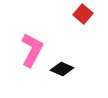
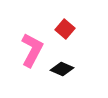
red square: moved 18 px left, 15 px down
